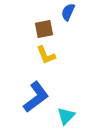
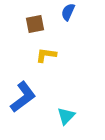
brown square: moved 9 px left, 5 px up
yellow L-shape: rotated 120 degrees clockwise
blue L-shape: moved 13 px left
